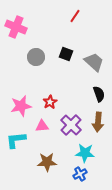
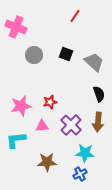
gray circle: moved 2 px left, 2 px up
red star: rotated 16 degrees clockwise
